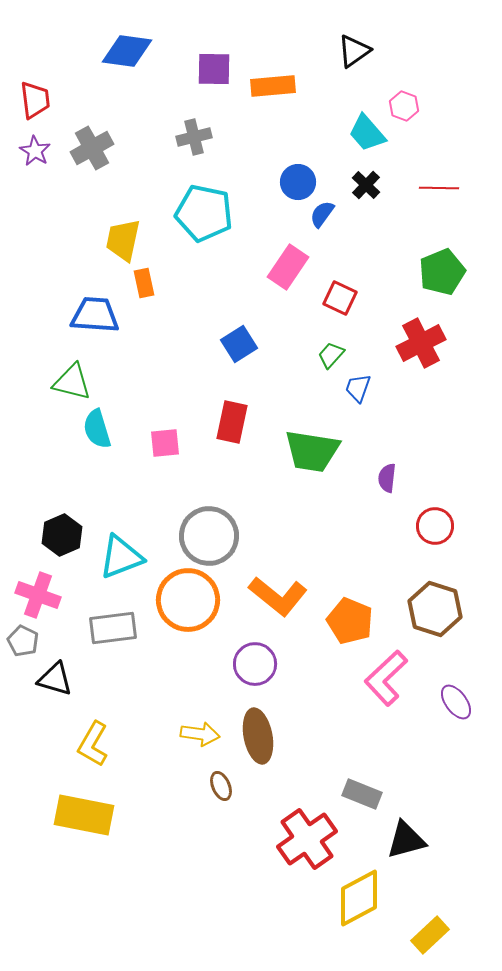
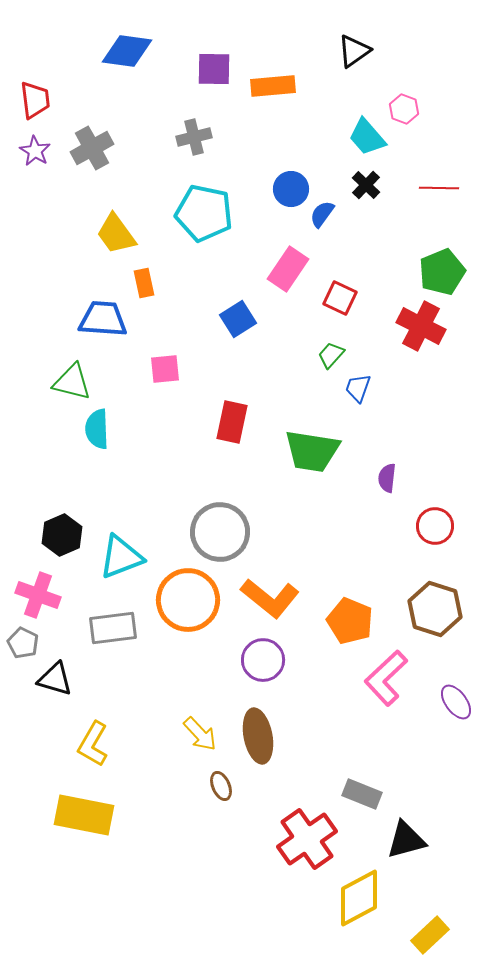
pink hexagon at (404, 106): moved 3 px down
cyan trapezoid at (367, 133): moved 4 px down
blue circle at (298, 182): moved 7 px left, 7 px down
yellow trapezoid at (123, 240): moved 7 px left, 6 px up; rotated 48 degrees counterclockwise
pink rectangle at (288, 267): moved 2 px down
blue trapezoid at (95, 315): moved 8 px right, 4 px down
red cross at (421, 343): moved 17 px up; rotated 36 degrees counterclockwise
blue square at (239, 344): moved 1 px left, 25 px up
cyan semicircle at (97, 429): rotated 15 degrees clockwise
pink square at (165, 443): moved 74 px up
gray circle at (209, 536): moved 11 px right, 4 px up
orange L-shape at (278, 596): moved 8 px left, 2 px down
gray pentagon at (23, 641): moved 2 px down
purple circle at (255, 664): moved 8 px right, 4 px up
yellow arrow at (200, 734): rotated 39 degrees clockwise
